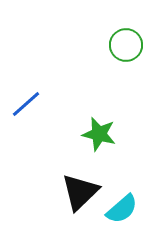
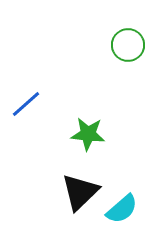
green circle: moved 2 px right
green star: moved 11 px left; rotated 8 degrees counterclockwise
